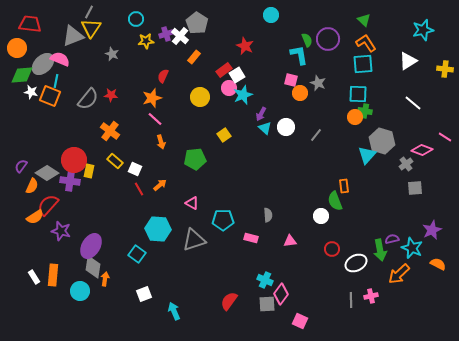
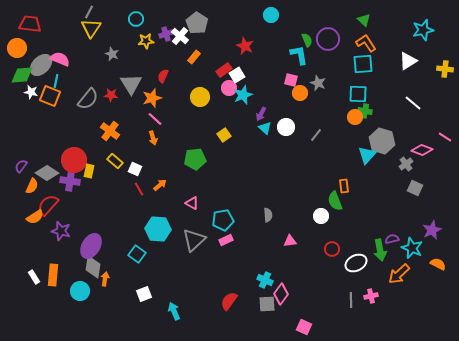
gray triangle at (73, 36): moved 58 px right, 48 px down; rotated 40 degrees counterclockwise
gray ellipse at (43, 64): moved 2 px left, 1 px down
orange arrow at (161, 142): moved 8 px left, 4 px up
gray square at (415, 188): rotated 28 degrees clockwise
cyan pentagon at (223, 220): rotated 10 degrees counterclockwise
pink rectangle at (251, 238): moved 25 px left, 2 px down; rotated 40 degrees counterclockwise
gray triangle at (194, 240): rotated 25 degrees counterclockwise
pink square at (300, 321): moved 4 px right, 6 px down
